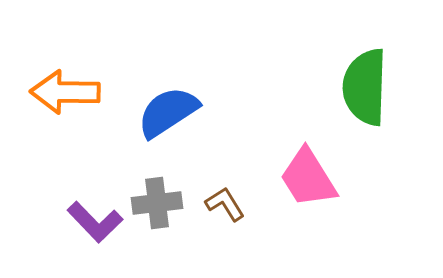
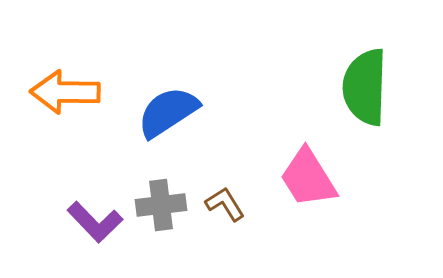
gray cross: moved 4 px right, 2 px down
